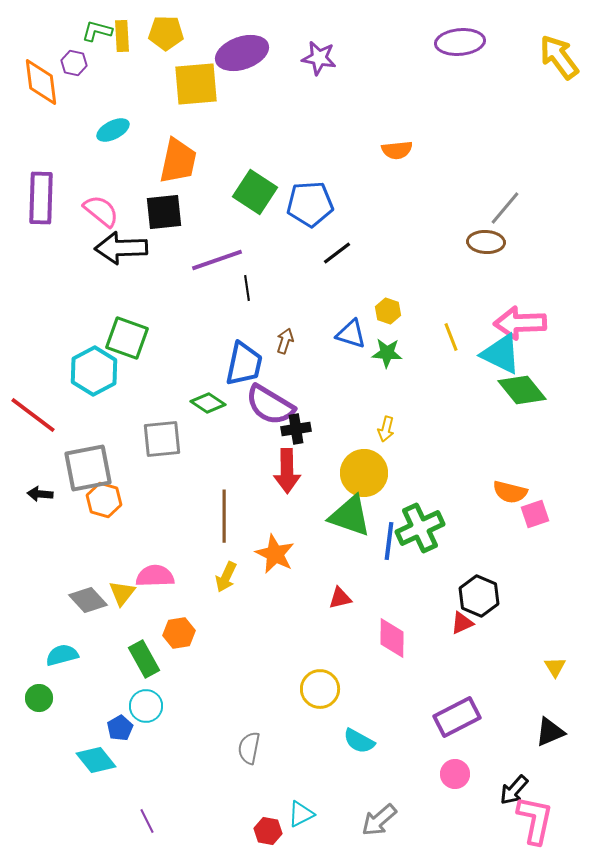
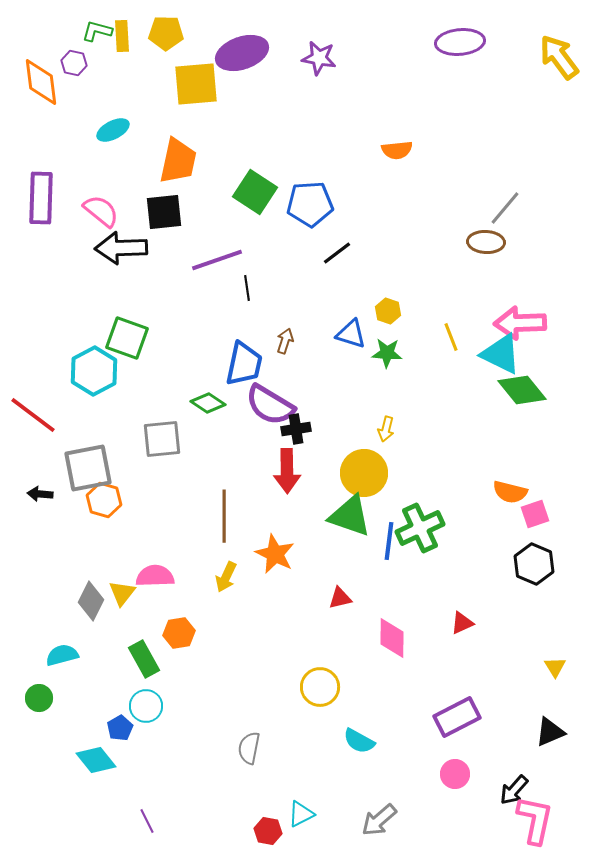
black hexagon at (479, 596): moved 55 px right, 32 px up
gray diamond at (88, 600): moved 3 px right, 1 px down; rotated 69 degrees clockwise
yellow circle at (320, 689): moved 2 px up
